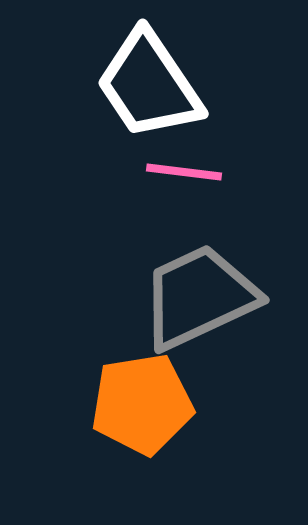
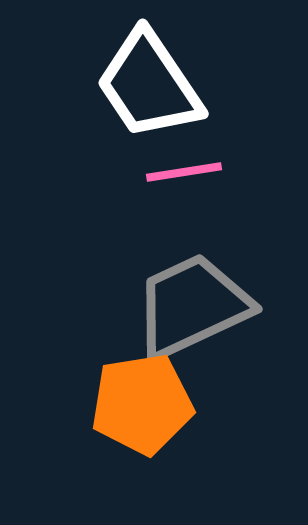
pink line: rotated 16 degrees counterclockwise
gray trapezoid: moved 7 px left, 9 px down
